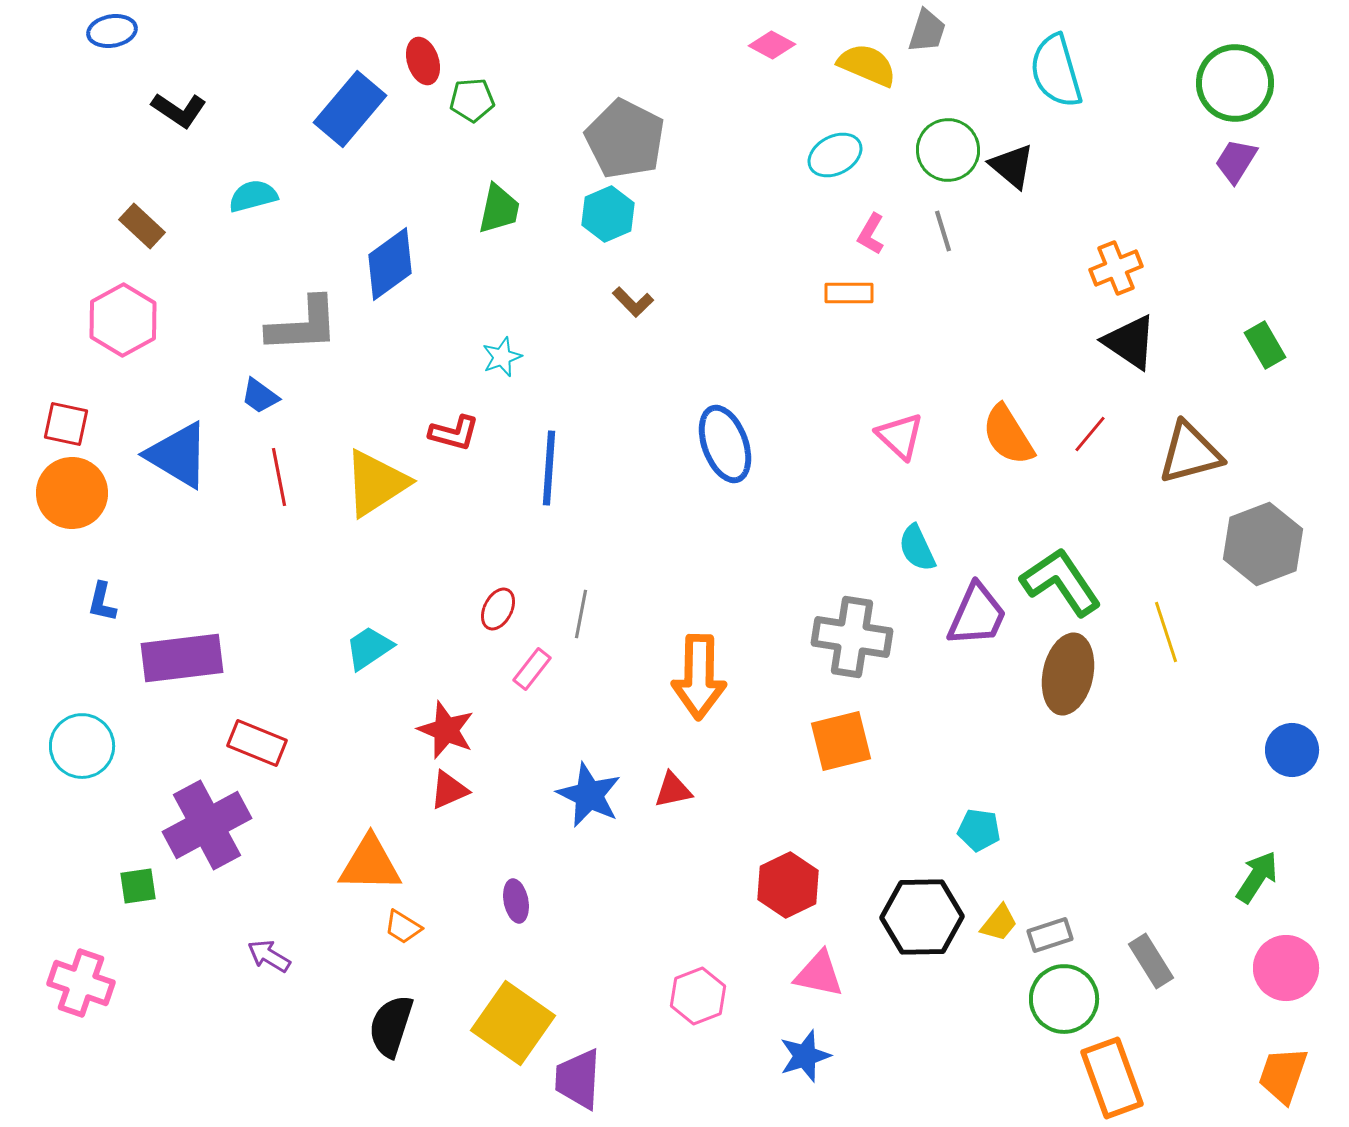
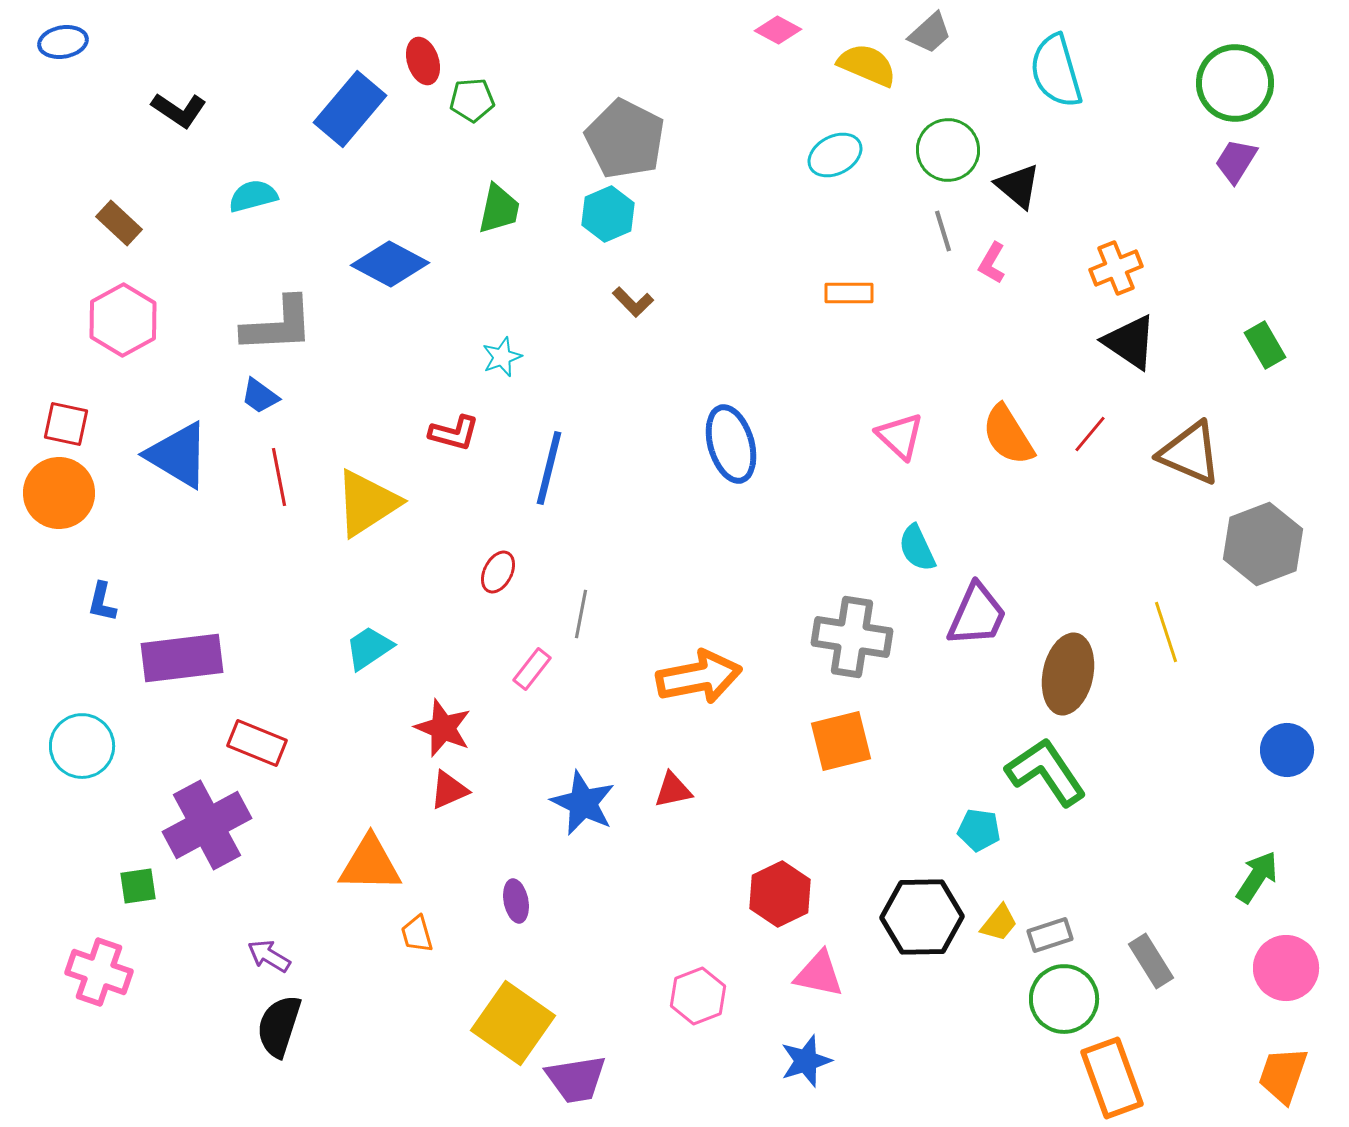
blue ellipse at (112, 31): moved 49 px left, 11 px down
gray trapezoid at (927, 31): moved 3 px right, 2 px down; rotated 30 degrees clockwise
pink diamond at (772, 45): moved 6 px right, 15 px up
black triangle at (1012, 166): moved 6 px right, 20 px down
brown rectangle at (142, 226): moved 23 px left, 3 px up
pink L-shape at (871, 234): moved 121 px right, 29 px down
blue diamond at (390, 264): rotated 64 degrees clockwise
gray L-shape at (303, 325): moved 25 px left
blue ellipse at (725, 444): moved 6 px right; rotated 4 degrees clockwise
brown triangle at (1190, 453): rotated 38 degrees clockwise
blue line at (549, 468): rotated 10 degrees clockwise
yellow triangle at (376, 483): moved 9 px left, 20 px down
orange circle at (72, 493): moved 13 px left
green L-shape at (1061, 582): moved 15 px left, 190 px down
red ellipse at (498, 609): moved 37 px up
orange arrow at (699, 677): rotated 102 degrees counterclockwise
red star at (446, 730): moved 3 px left, 2 px up
blue circle at (1292, 750): moved 5 px left
blue star at (589, 795): moved 6 px left, 8 px down
red hexagon at (788, 885): moved 8 px left, 9 px down
orange trapezoid at (403, 927): moved 14 px right, 7 px down; rotated 42 degrees clockwise
pink cross at (81, 983): moved 18 px right, 11 px up
black semicircle at (391, 1026): moved 112 px left
blue star at (805, 1056): moved 1 px right, 5 px down
purple trapezoid at (578, 1079): moved 2 px left; rotated 102 degrees counterclockwise
